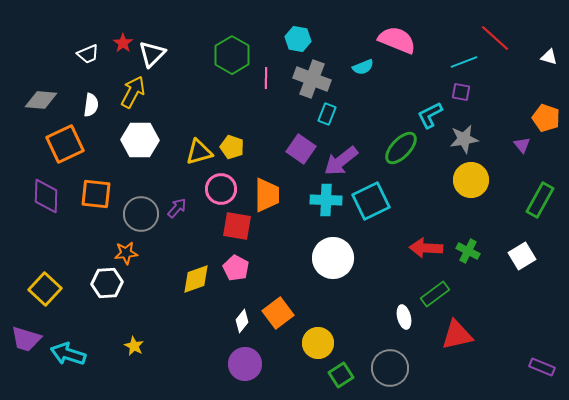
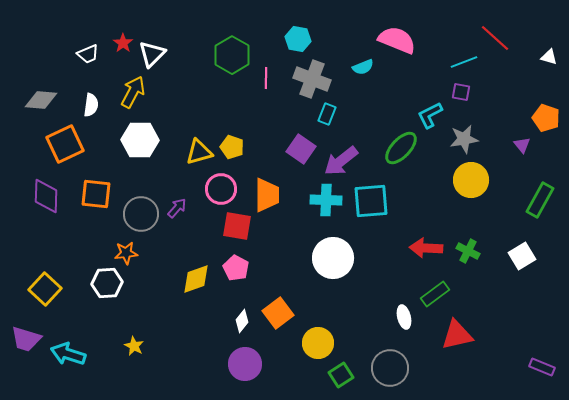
cyan square at (371, 201): rotated 21 degrees clockwise
